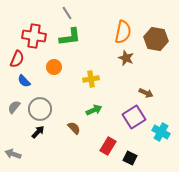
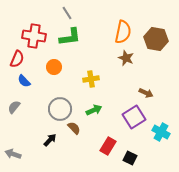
gray circle: moved 20 px right
black arrow: moved 12 px right, 8 px down
